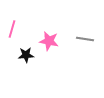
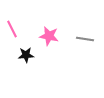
pink line: rotated 42 degrees counterclockwise
pink star: moved 5 px up
